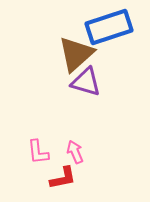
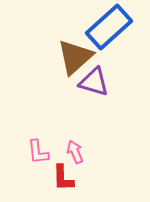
blue rectangle: rotated 24 degrees counterclockwise
brown triangle: moved 1 px left, 3 px down
purple triangle: moved 8 px right
red L-shape: rotated 100 degrees clockwise
